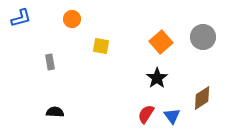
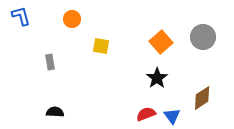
blue L-shape: moved 2 px up; rotated 90 degrees counterclockwise
red semicircle: rotated 36 degrees clockwise
